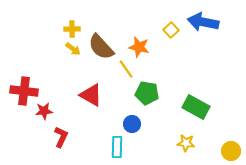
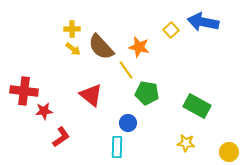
yellow line: moved 1 px down
red triangle: rotated 10 degrees clockwise
green rectangle: moved 1 px right, 1 px up
blue circle: moved 4 px left, 1 px up
red L-shape: rotated 30 degrees clockwise
yellow circle: moved 2 px left, 1 px down
